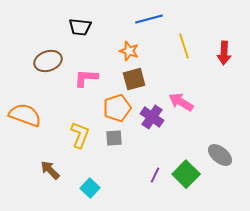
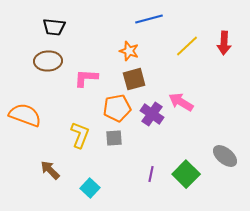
black trapezoid: moved 26 px left
yellow line: moved 3 px right; rotated 65 degrees clockwise
red arrow: moved 10 px up
brown ellipse: rotated 16 degrees clockwise
orange pentagon: rotated 8 degrees clockwise
purple cross: moved 3 px up
gray ellipse: moved 5 px right, 1 px down
purple line: moved 4 px left, 1 px up; rotated 14 degrees counterclockwise
